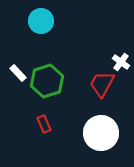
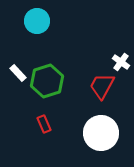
cyan circle: moved 4 px left
red trapezoid: moved 2 px down
